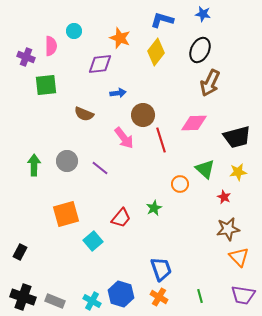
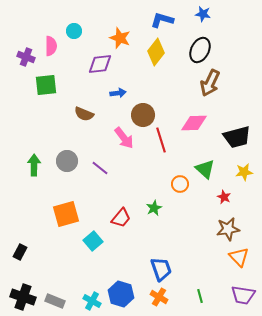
yellow star: moved 6 px right
